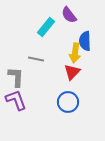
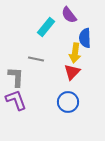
blue semicircle: moved 3 px up
